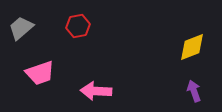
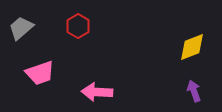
red hexagon: rotated 20 degrees counterclockwise
pink arrow: moved 1 px right, 1 px down
